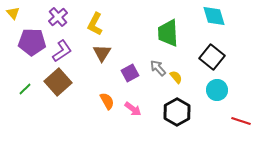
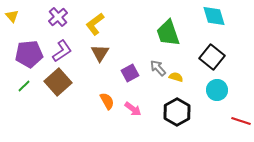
yellow triangle: moved 1 px left, 3 px down
yellow L-shape: rotated 25 degrees clockwise
green trapezoid: rotated 16 degrees counterclockwise
purple pentagon: moved 3 px left, 12 px down; rotated 8 degrees counterclockwise
brown triangle: moved 2 px left
yellow semicircle: rotated 32 degrees counterclockwise
green line: moved 1 px left, 3 px up
